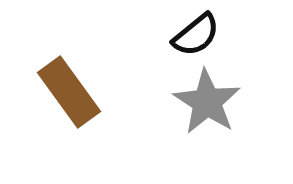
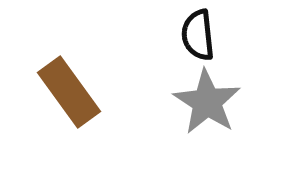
black semicircle: moved 2 px right; rotated 123 degrees clockwise
